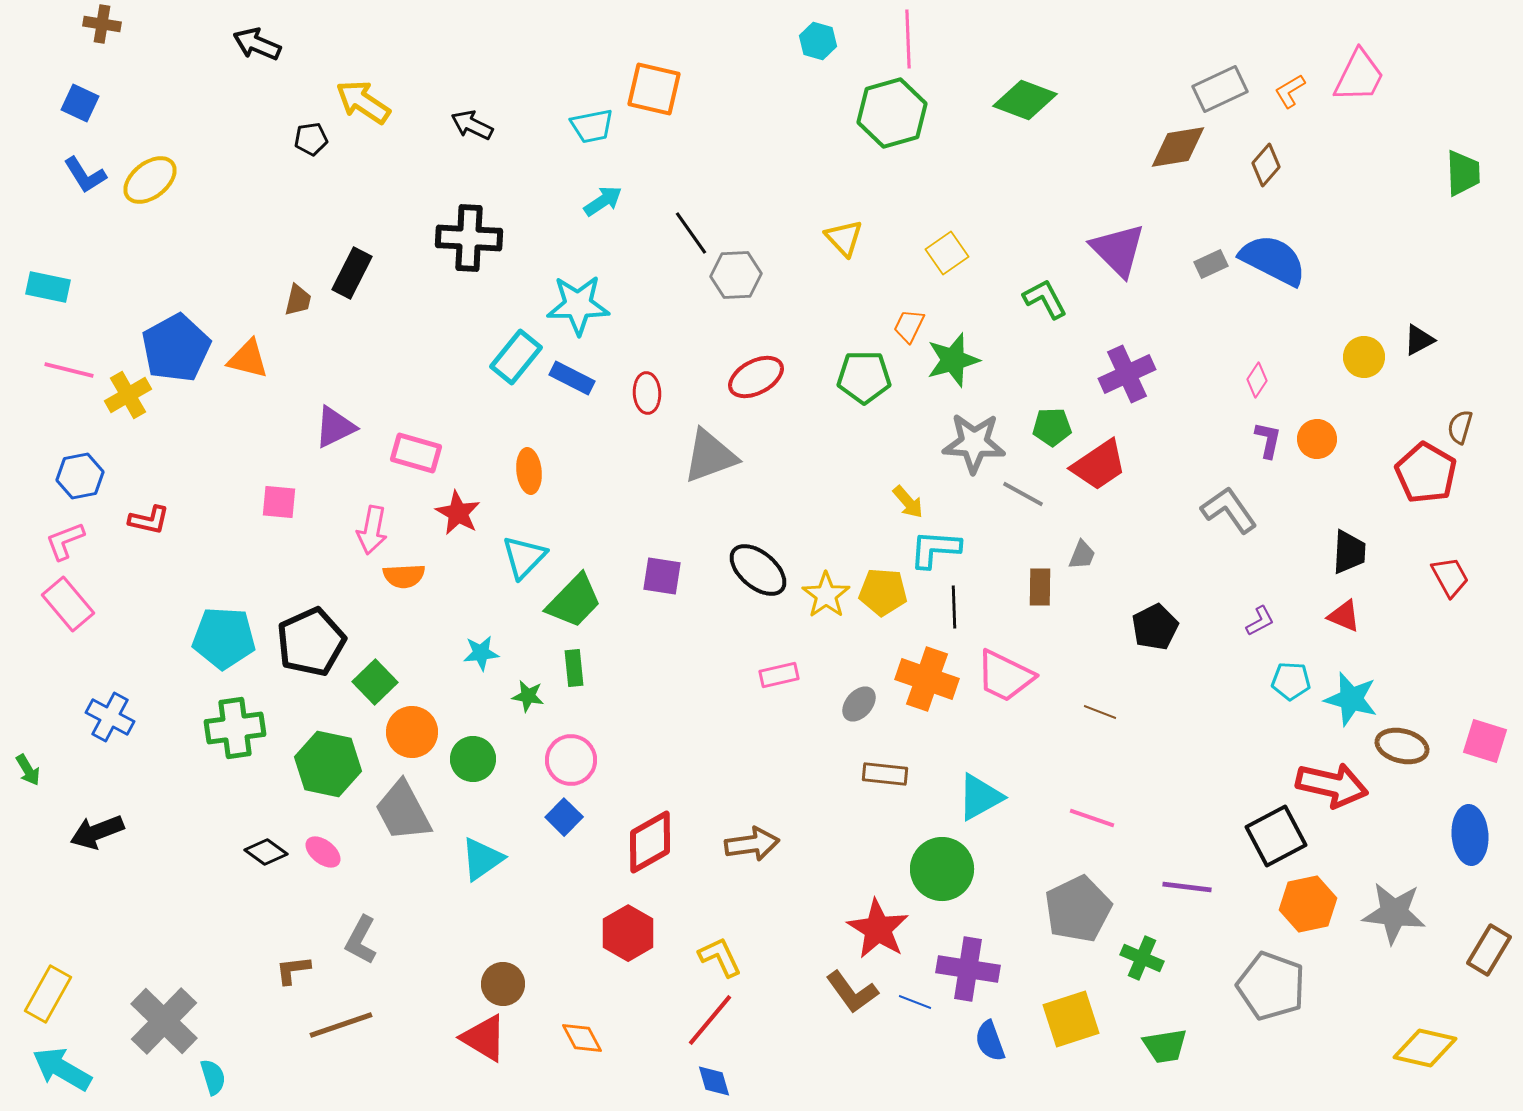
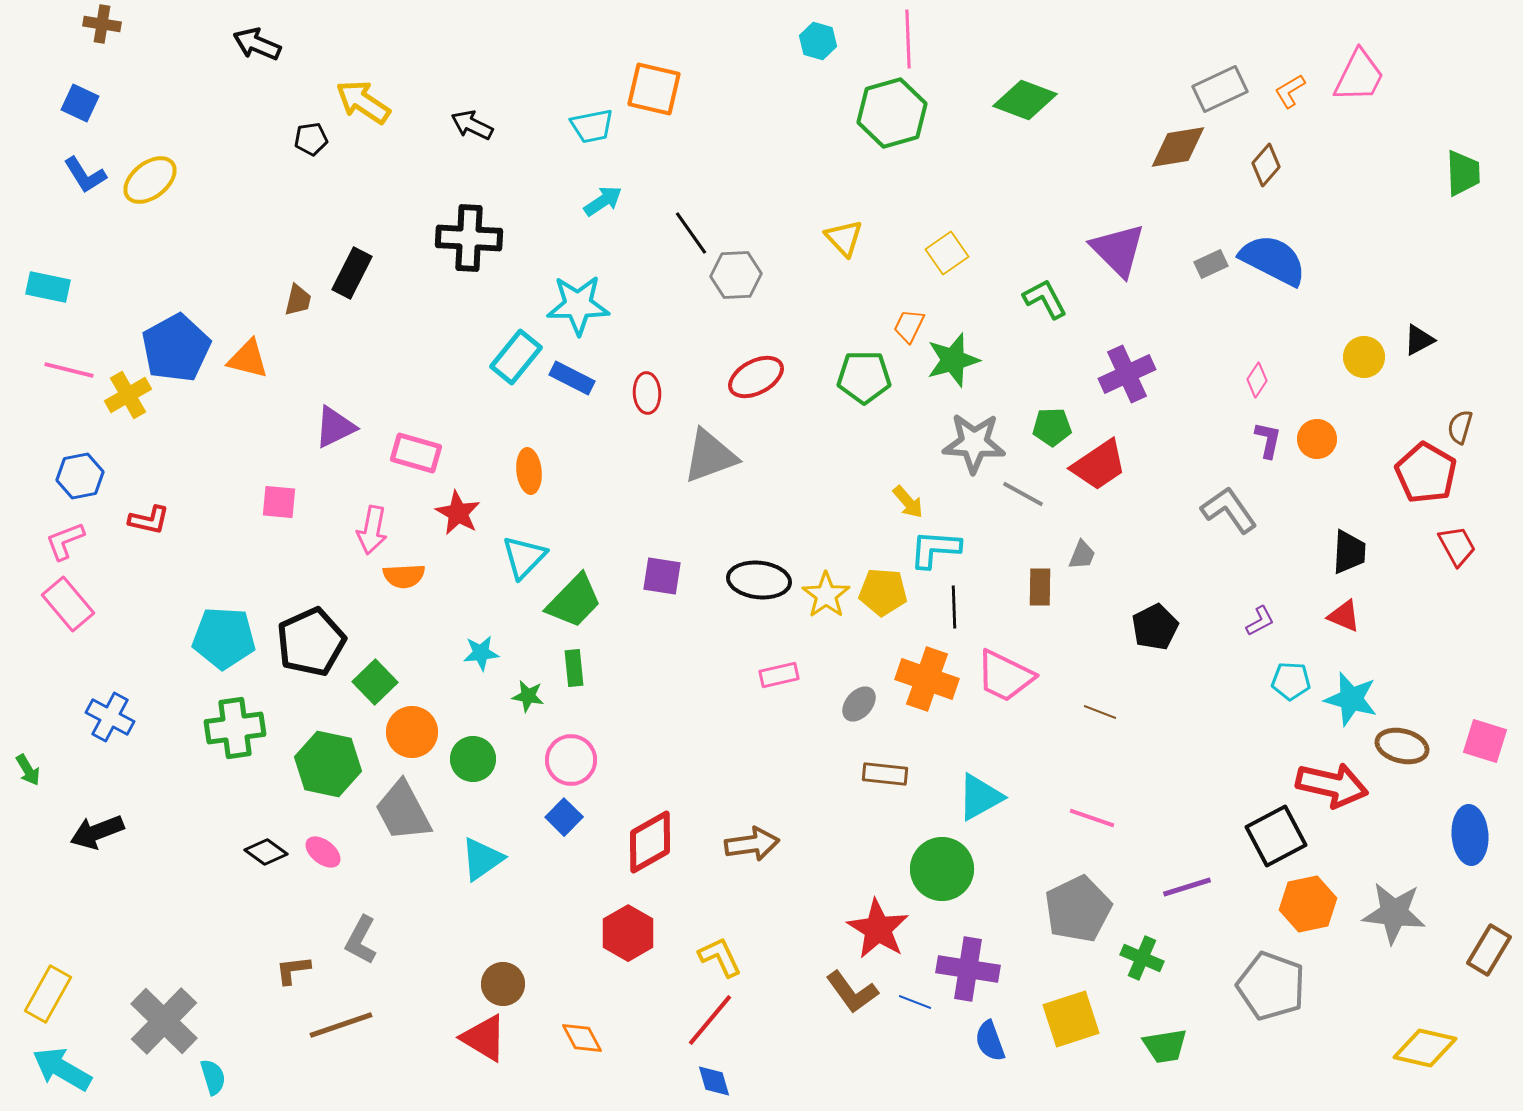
black ellipse at (758, 570): moved 1 px right, 10 px down; rotated 34 degrees counterclockwise
red trapezoid at (1450, 577): moved 7 px right, 31 px up
purple line at (1187, 887): rotated 24 degrees counterclockwise
